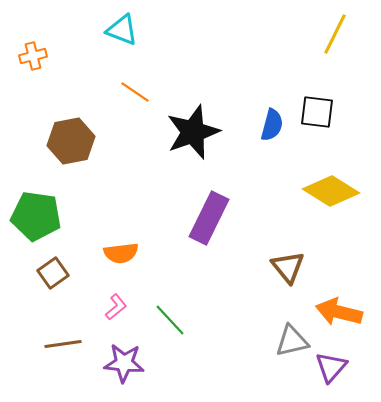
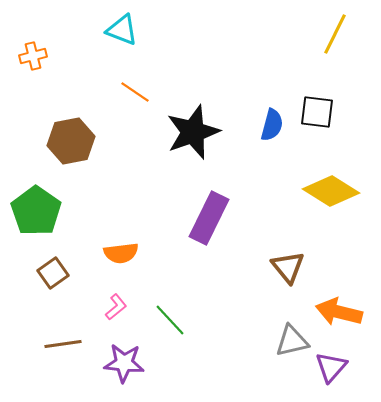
green pentagon: moved 5 px up; rotated 27 degrees clockwise
